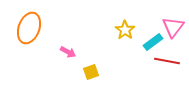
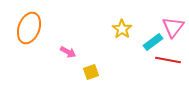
yellow star: moved 3 px left, 1 px up
red line: moved 1 px right, 1 px up
